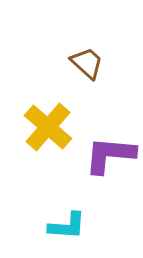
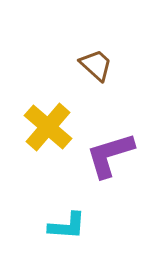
brown trapezoid: moved 9 px right, 2 px down
purple L-shape: rotated 22 degrees counterclockwise
